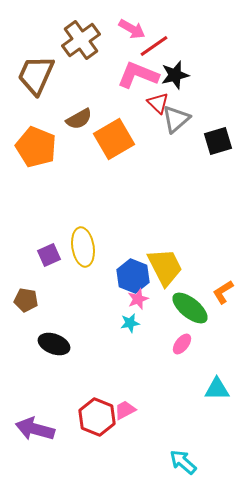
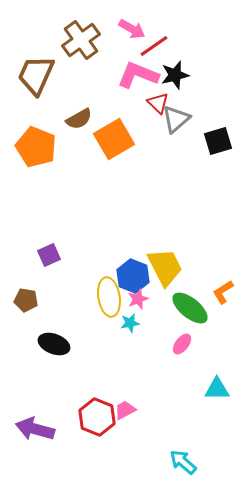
yellow ellipse: moved 26 px right, 50 px down
